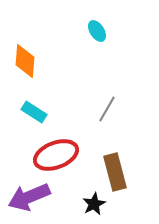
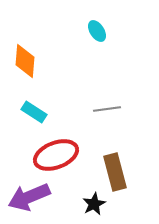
gray line: rotated 52 degrees clockwise
